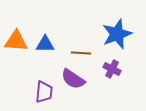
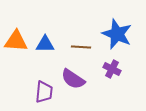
blue star: rotated 28 degrees counterclockwise
brown line: moved 6 px up
